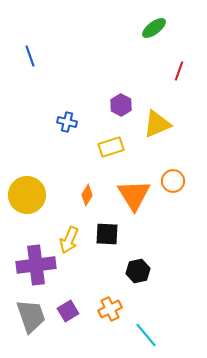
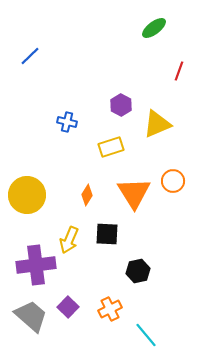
blue line: rotated 65 degrees clockwise
orange triangle: moved 2 px up
purple square: moved 4 px up; rotated 15 degrees counterclockwise
gray trapezoid: rotated 30 degrees counterclockwise
